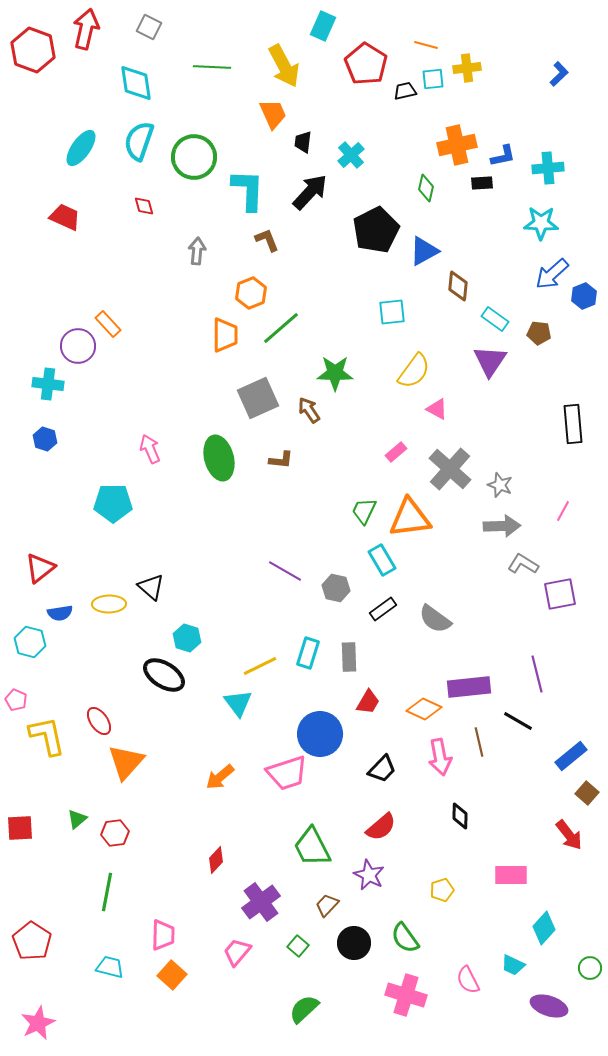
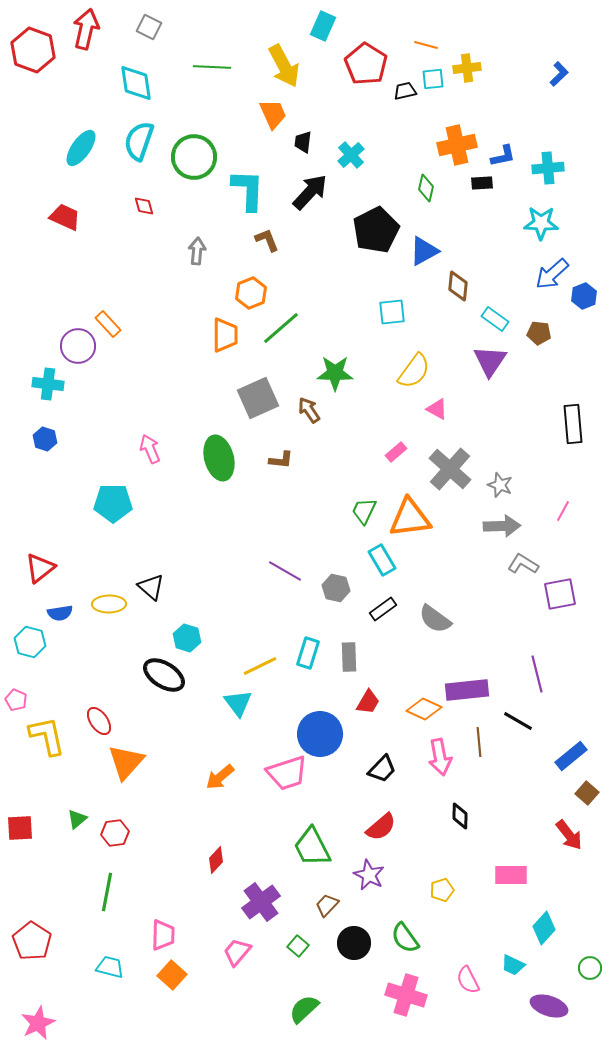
purple rectangle at (469, 687): moved 2 px left, 3 px down
brown line at (479, 742): rotated 8 degrees clockwise
